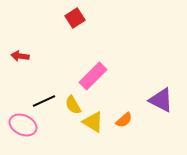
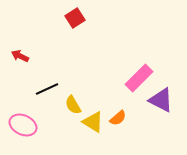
red arrow: rotated 18 degrees clockwise
pink rectangle: moved 46 px right, 2 px down
black line: moved 3 px right, 12 px up
orange semicircle: moved 6 px left, 2 px up
